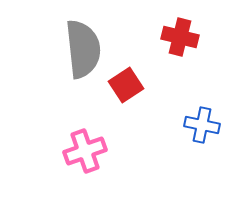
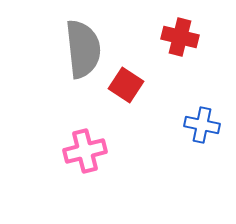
red square: rotated 24 degrees counterclockwise
pink cross: rotated 6 degrees clockwise
